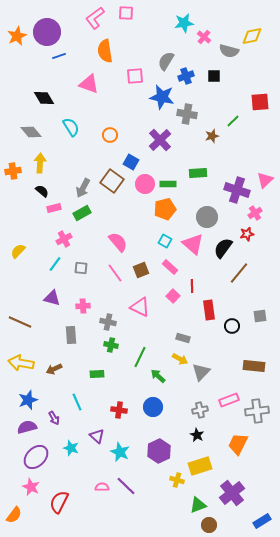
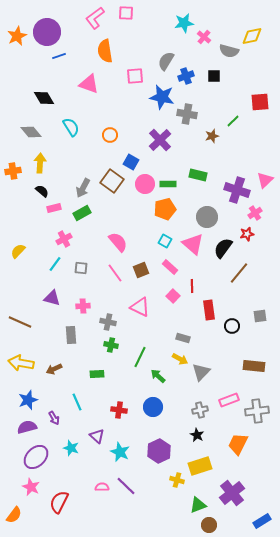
green rectangle at (198, 173): moved 2 px down; rotated 18 degrees clockwise
